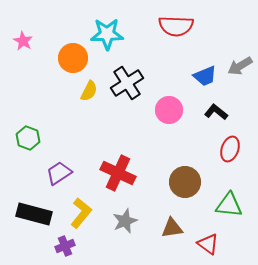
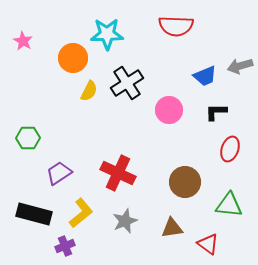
gray arrow: rotated 15 degrees clockwise
black L-shape: rotated 40 degrees counterclockwise
green hexagon: rotated 20 degrees counterclockwise
yellow L-shape: rotated 12 degrees clockwise
